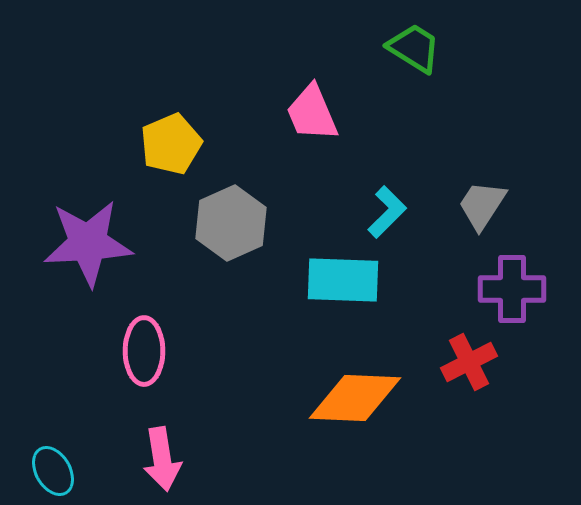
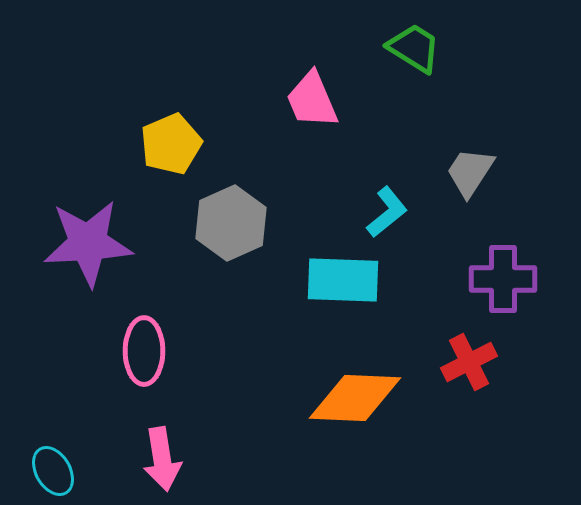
pink trapezoid: moved 13 px up
gray trapezoid: moved 12 px left, 33 px up
cyan L-shape: rotated 6 degrees clockwise
purple cross: moved 9 px left, 10 px up
